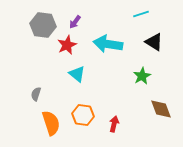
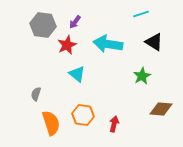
brown diamond: rotated 65 degrees counterclockwise
